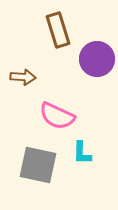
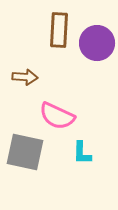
brown rectangle: moved 1 px right; rotated 20 degrees clockwise
purple circle: moved 16 px up
brown arrow: moved 2 px right
gray square: moved 13 px left, 13 px up
